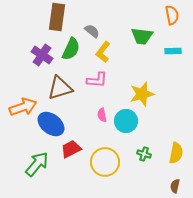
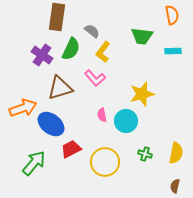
pink L-shape: moved 2 px left, 2 px up; rotated 45 degrees clockwise
orange arrow: moved 1 px down
green cross: moved 1 px right
green arrow: moved 3 px left, 1 px up
